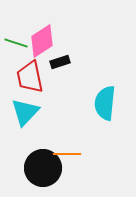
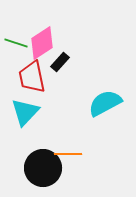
pink diamond: moved 2 px down
black rectangle: rotated 30 degrees counterclockwise
red trapezoid: moved 2 px right
cyan semicircle: rotated 56 degrees clockwise
orange line: moved 1 px right
